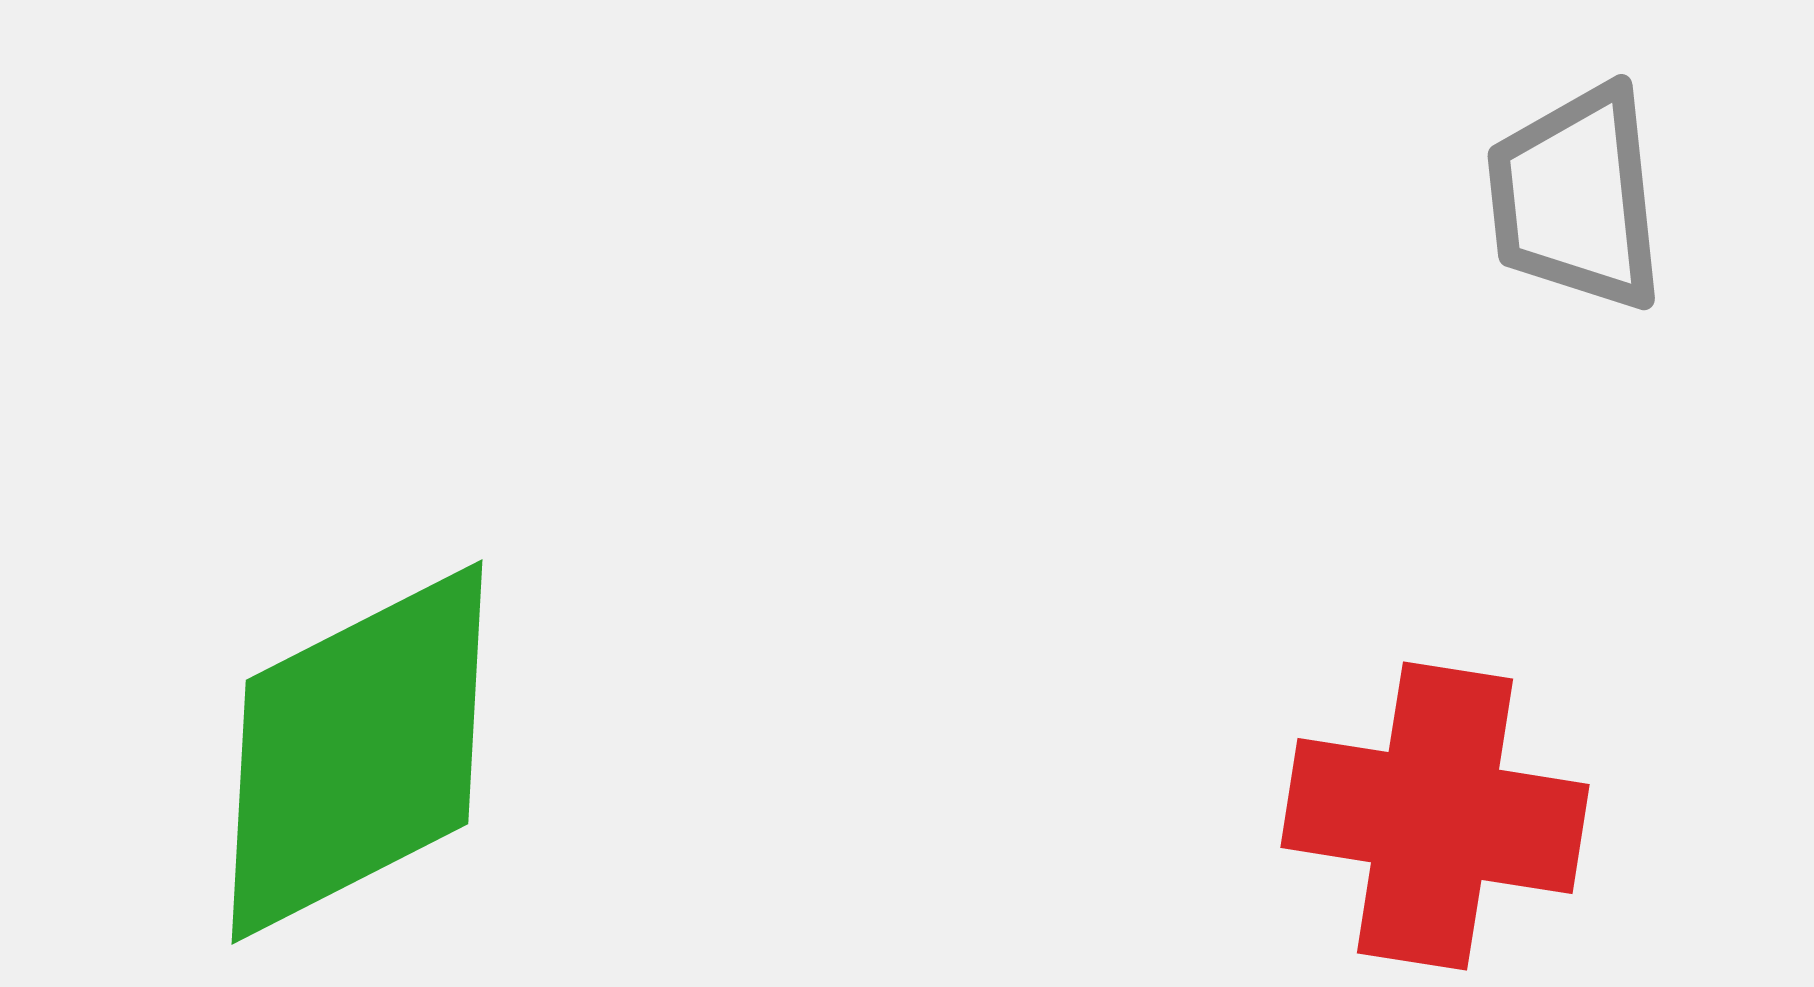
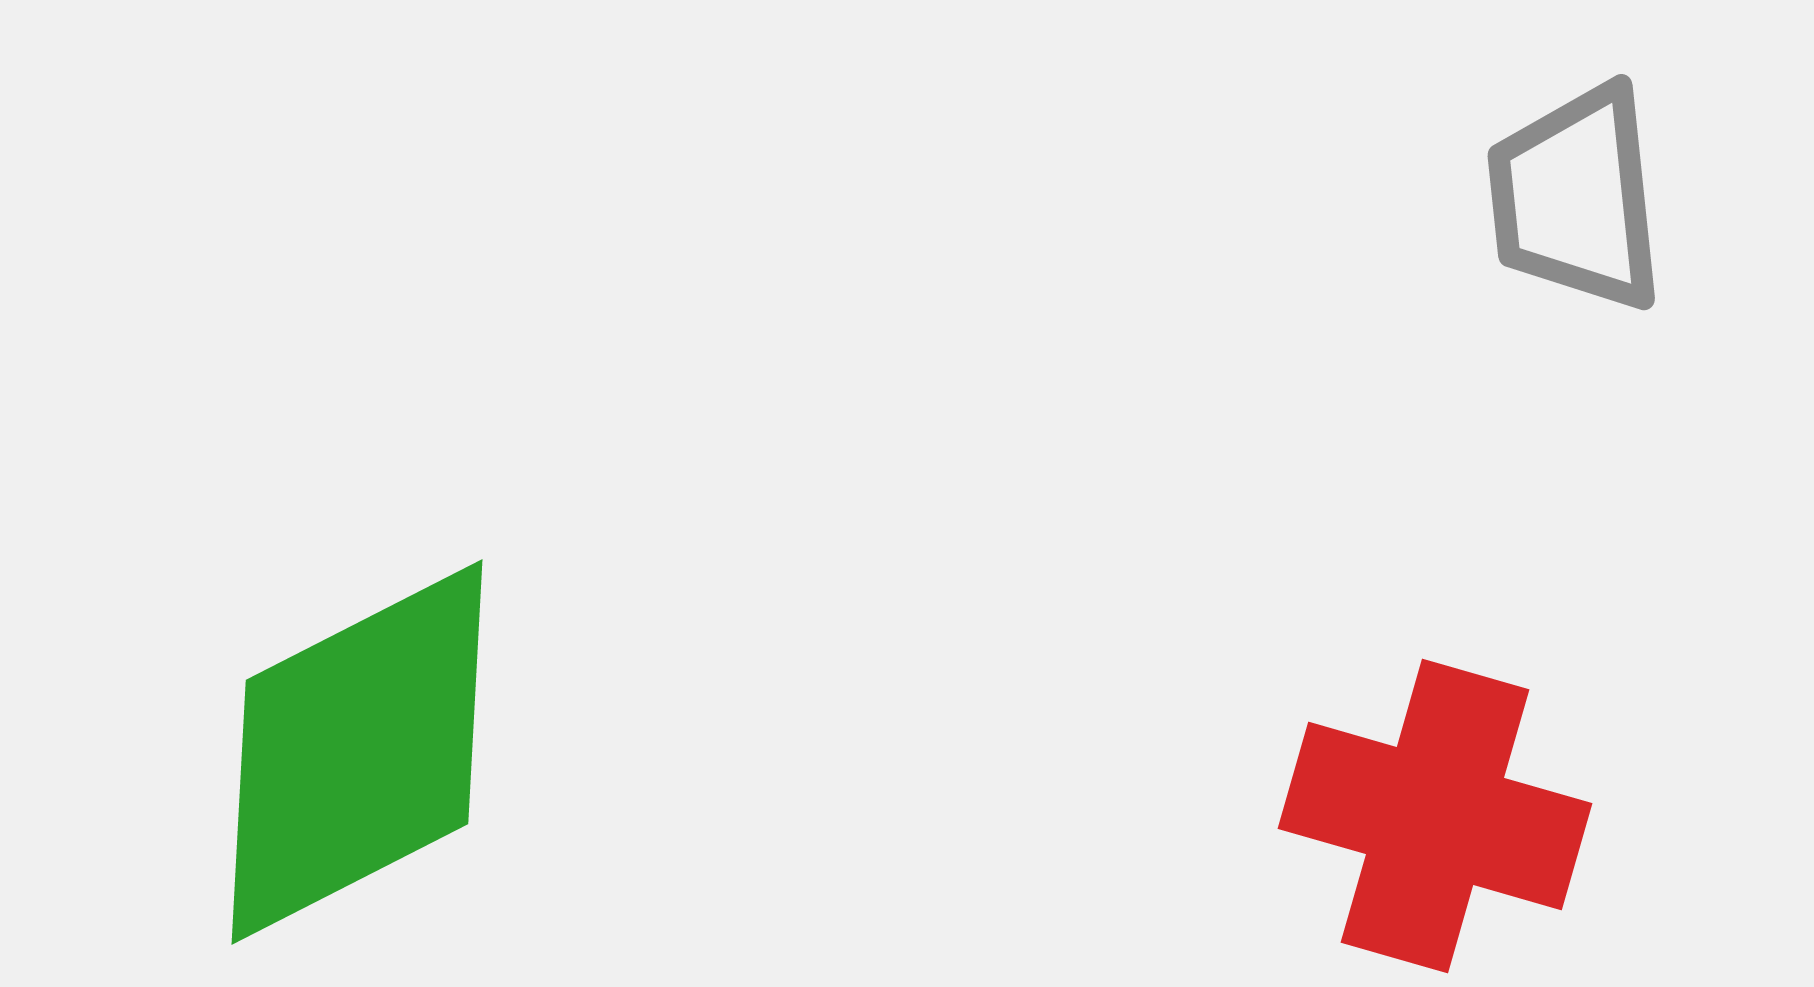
red cross: rotated 7 degrees clockwise
